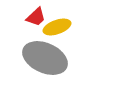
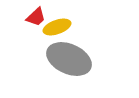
gray ellipse: moved 24 px right, 1 px down
